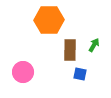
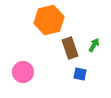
orange hexagon: rotated 12 degrees counterclockwise
brown rectangle: moved 2 px up; rotated 20 degrees counterclockwise
